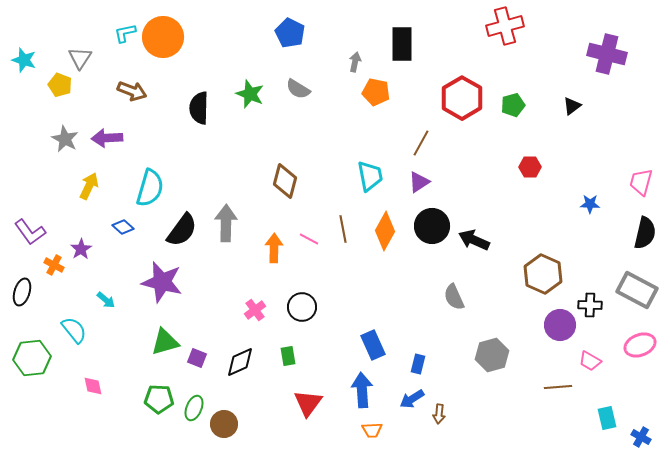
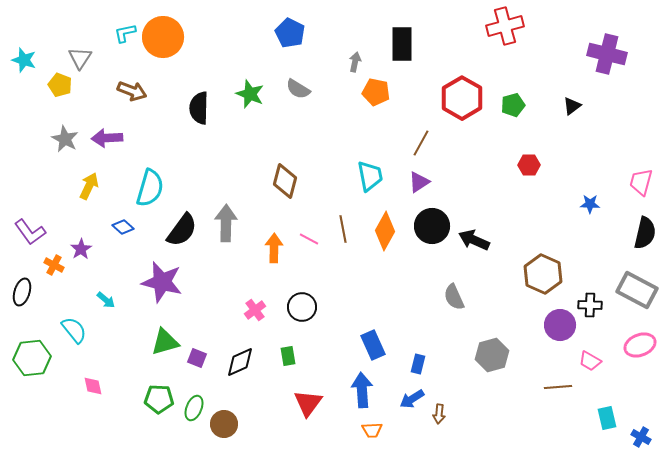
red hexagon at (530, 167): moved 1 px left, 2 px up
